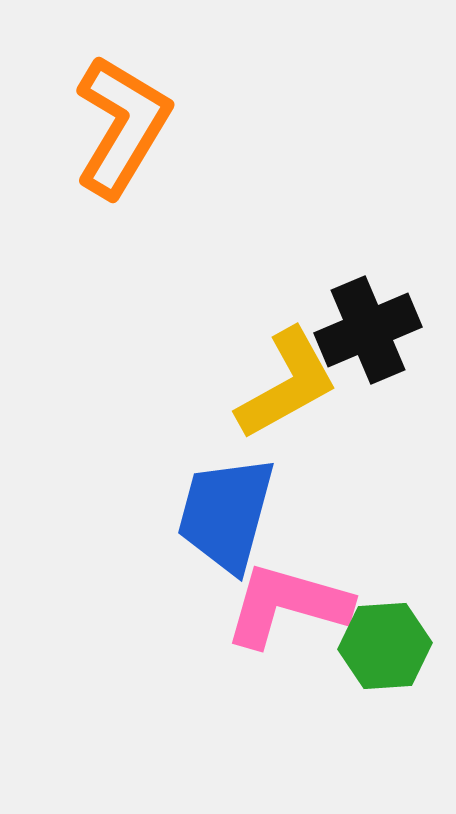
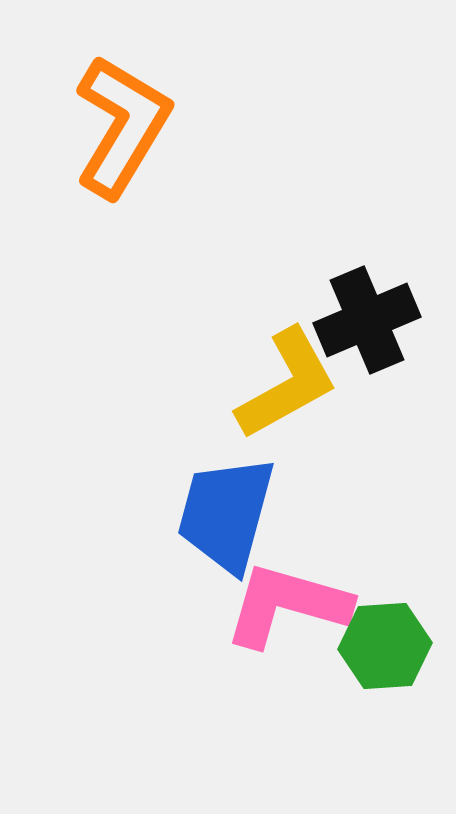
black cross: moved 1 px left, 10 px up
